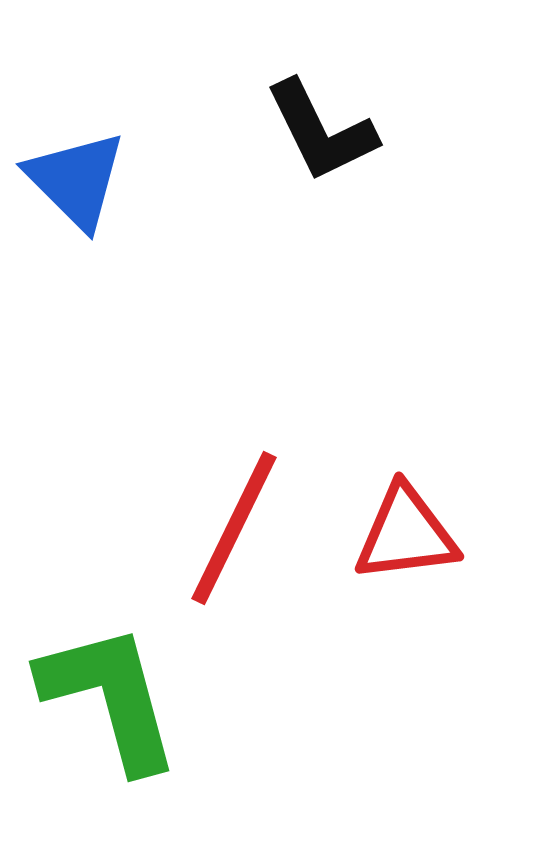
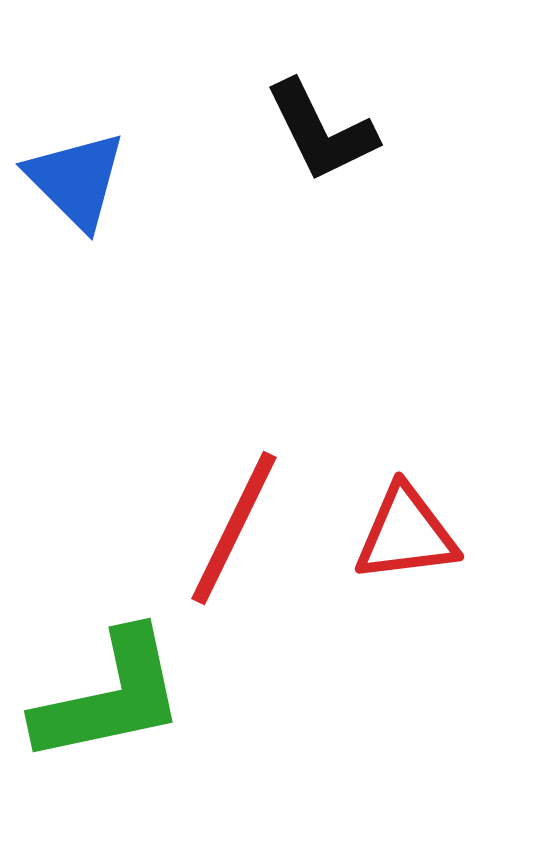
green L-shape: rotated 93 degrees clockwise
